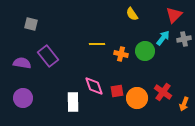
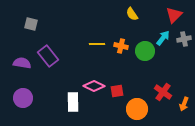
orange cross: moved 8 px up
pink diamond: rotated 45 degrees counterclockwise
orange circle: moved 11 px down
